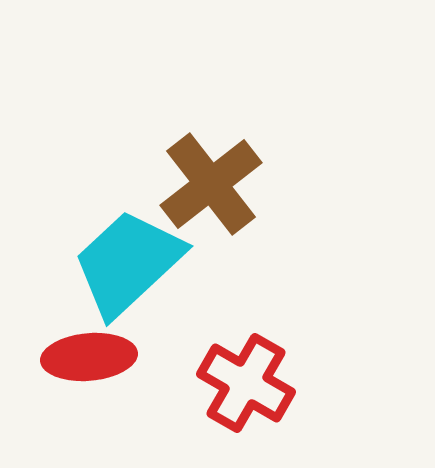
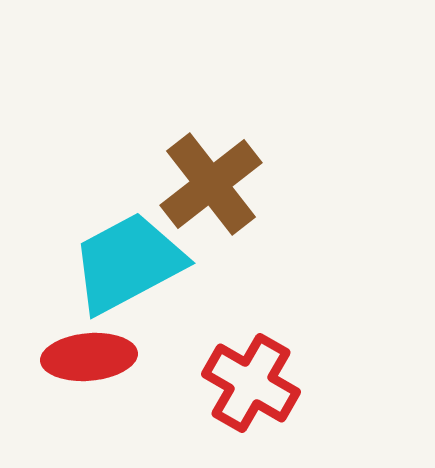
cyan trapezoid: rotated 15 degrees clockwise
red cross: moved 5 px right
